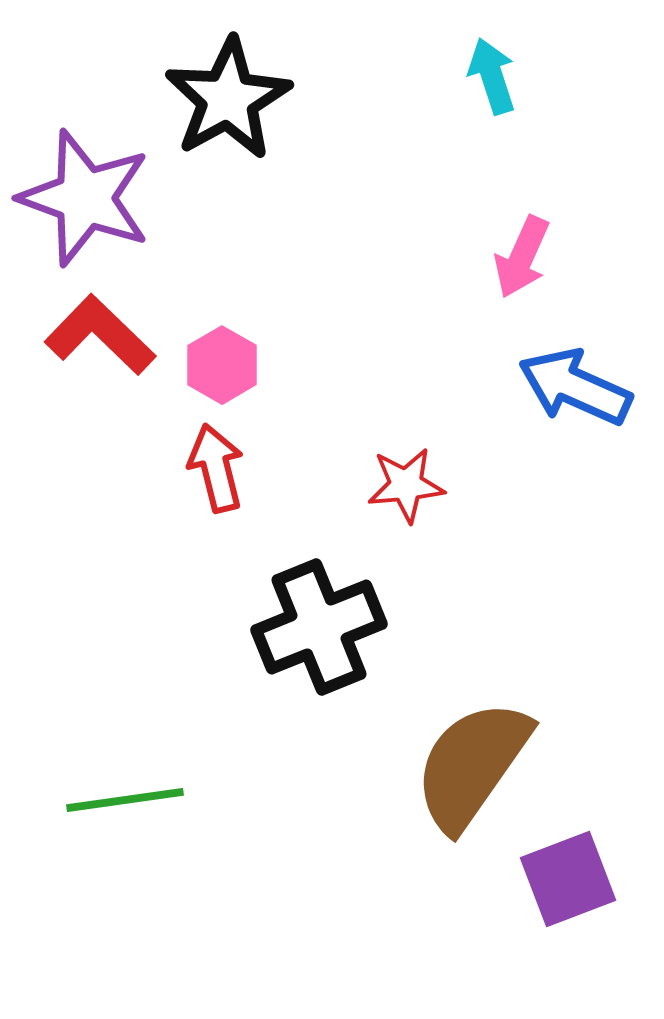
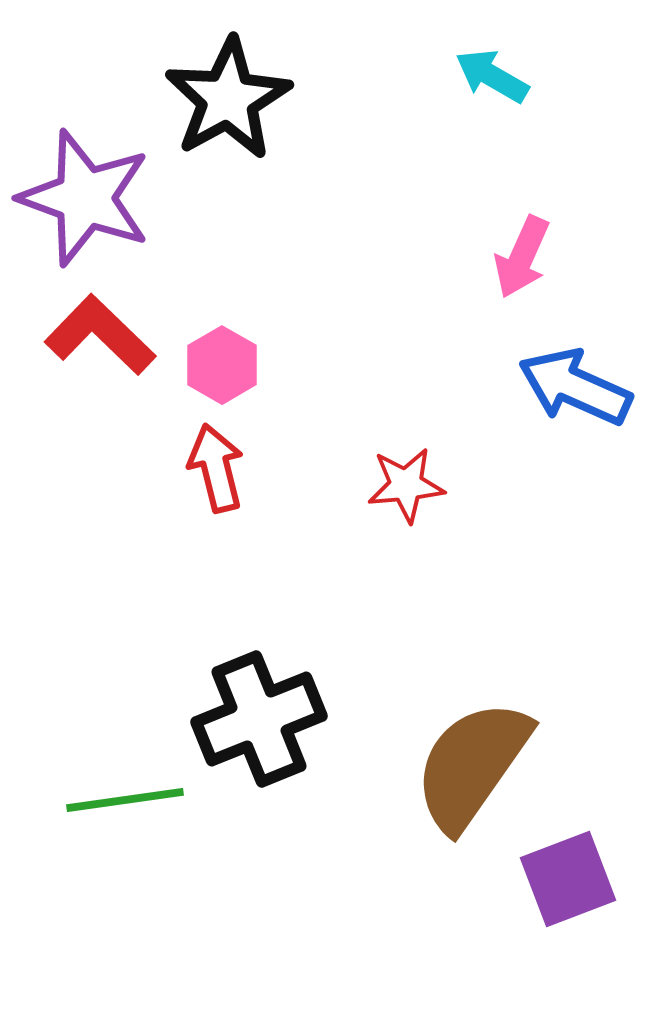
cyan arrow: rotated 42 degrees counterclockwise
black cross: moved 60 px left, 92 px down
